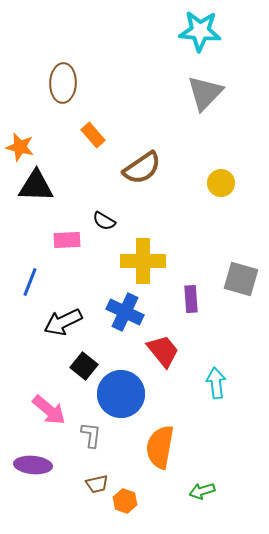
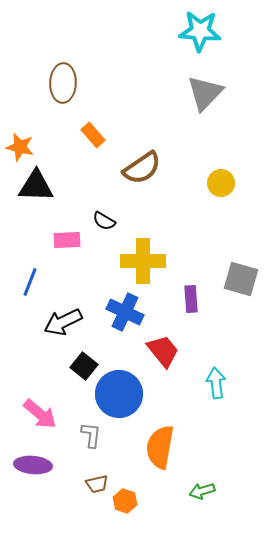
blue circle: moved 2 px left
pink arrow: moved 9 px left, 4 px down
